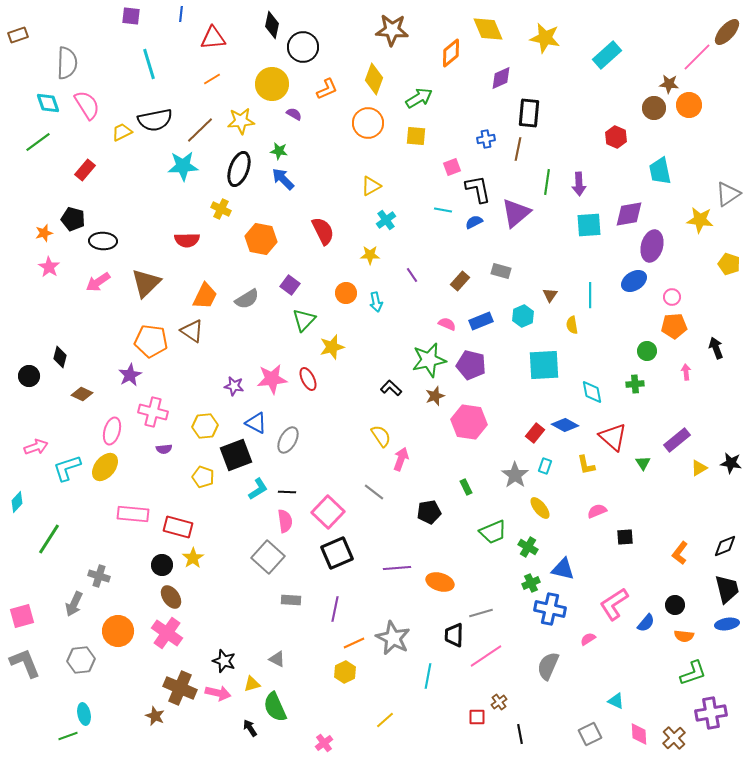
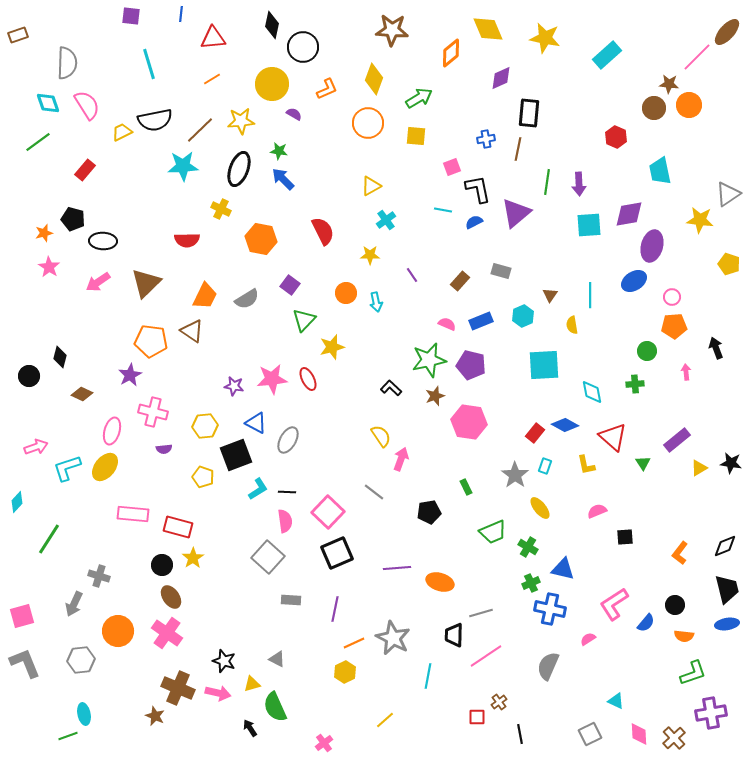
brown cross at (180, 688): moved 2 px left
